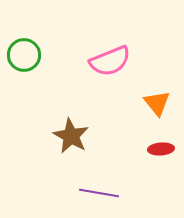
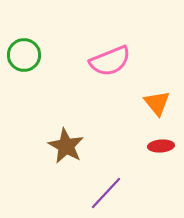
brown star: moved 5 px left, 10 px down
red ellipse: moved 3 px up
purple line: moved 7 px right; rotated 57 degrees counterclockwise
